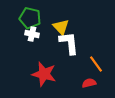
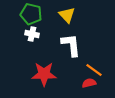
green pentagon: moved 1 px right, 4 px up
yellow triangle: moved 6 px right, 12 px up
white L-shape: moved 2 px right, 2 px down
orange line: moved 2 px left, 6 px down; rotated 18 degrees counterclockwise
red star: rotated 15 degrees counterclockwise
